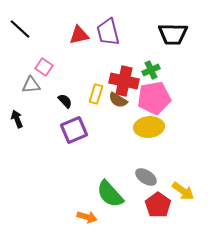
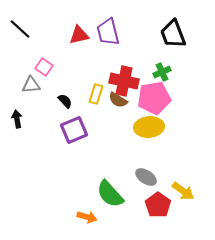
black trapezoid: rotated 68 degrees clockwise
green cross: moved 11 px right, 2 px down
black arrow: rotated 12 degrees clockwise
